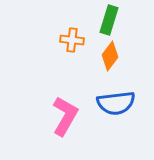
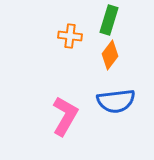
orange cross: moved 2 px left, 4 px up
orange diamond: moved 1 px up
blue semicircle: moved 2 px up
